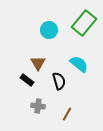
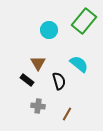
green rectangle: moved 2 px up
